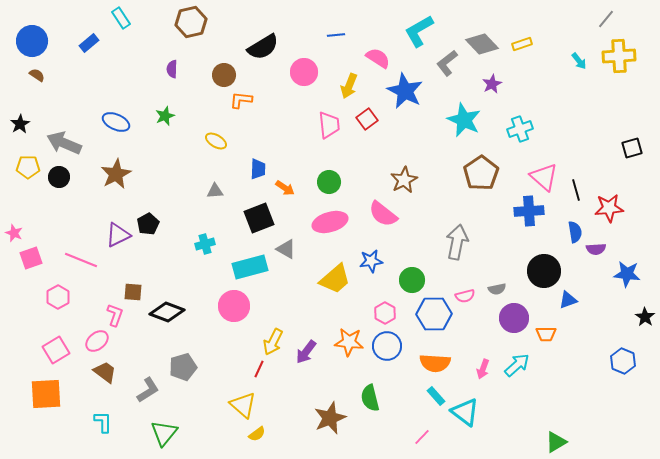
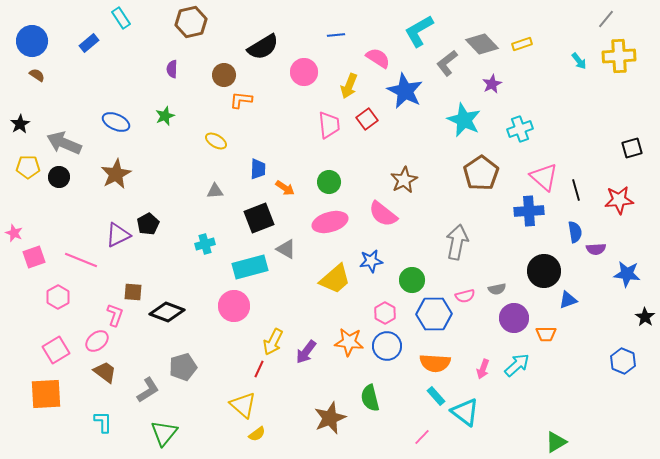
red star at (609, 208): moved 10 px right, 8 px up
pink square at (31, 258): moved 3 px right, 1 px up
